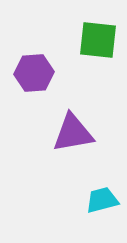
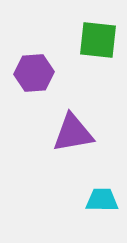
cyan trapezoid: rotated 16 degrees clockwise
